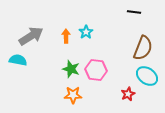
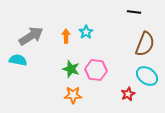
brown semicircle: moved 2 px right, 4 px up
